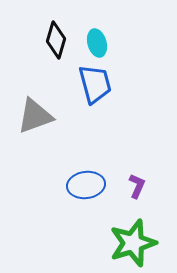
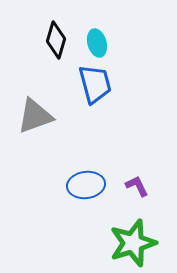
purple L-shape: rotated 50 degrees counterclockwise
